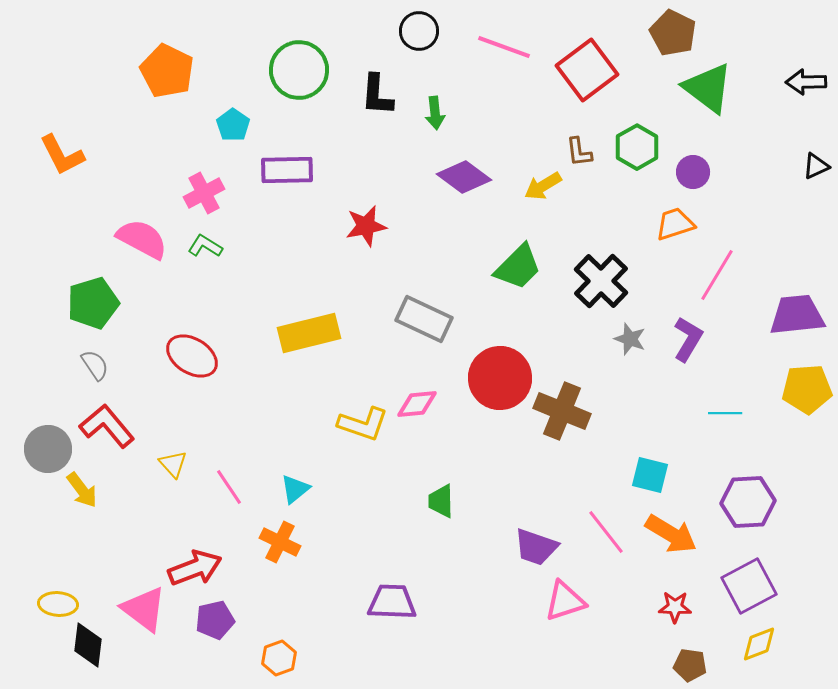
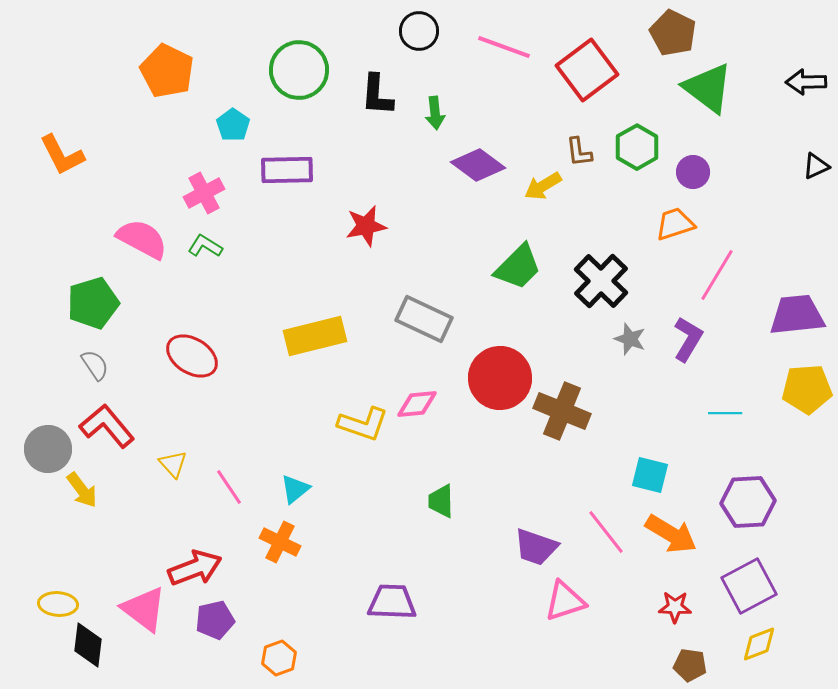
purple diamond at (464, 177): moved 14 px right, 12 px up
yellow rectangle at (309, 333): moved 6 px right, 3 px down
